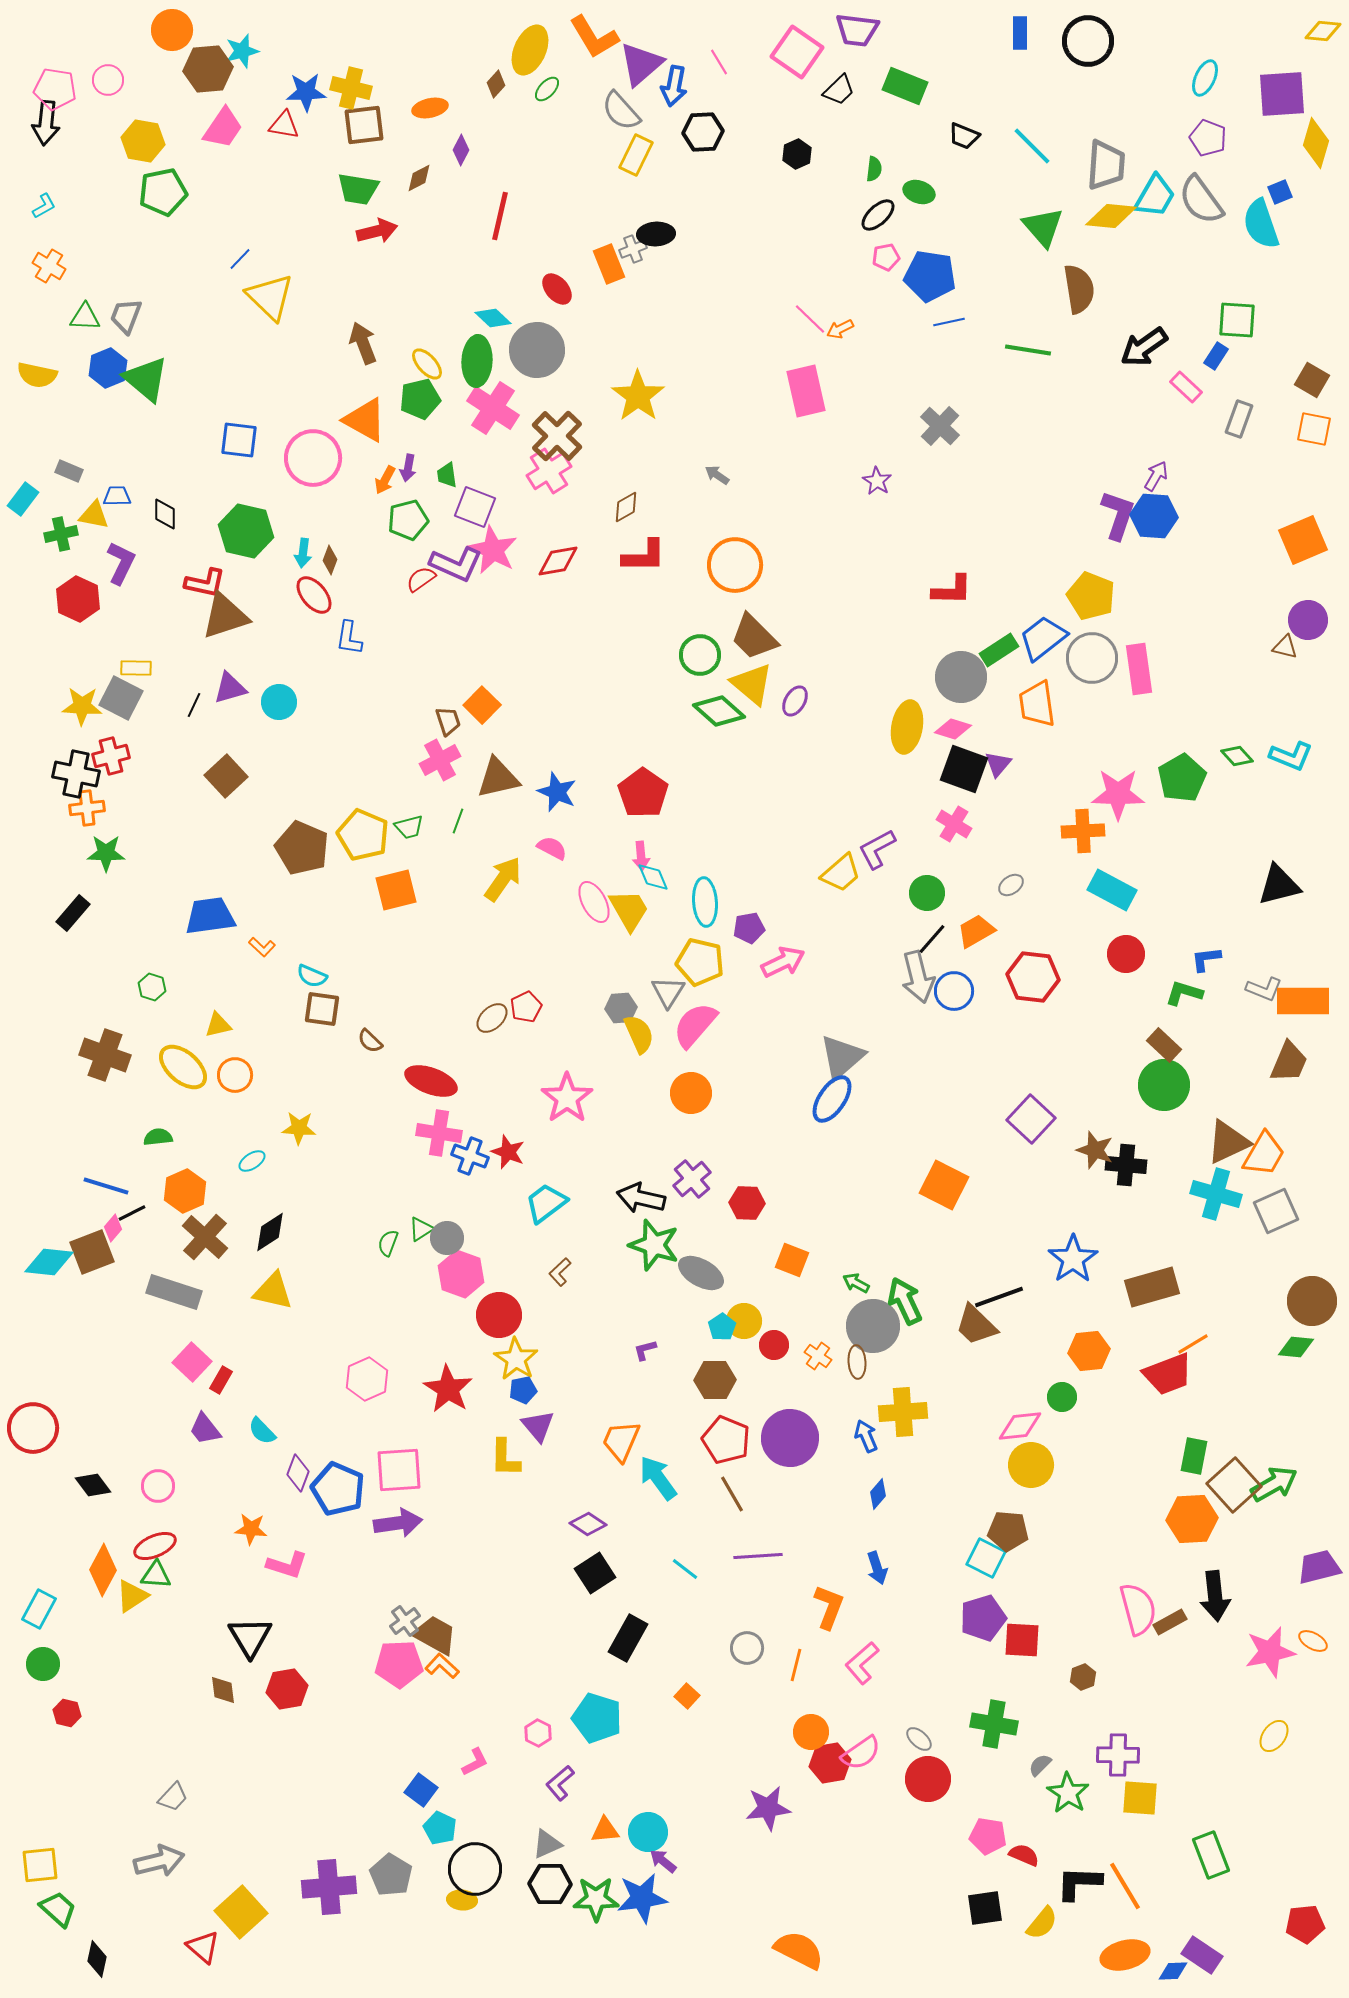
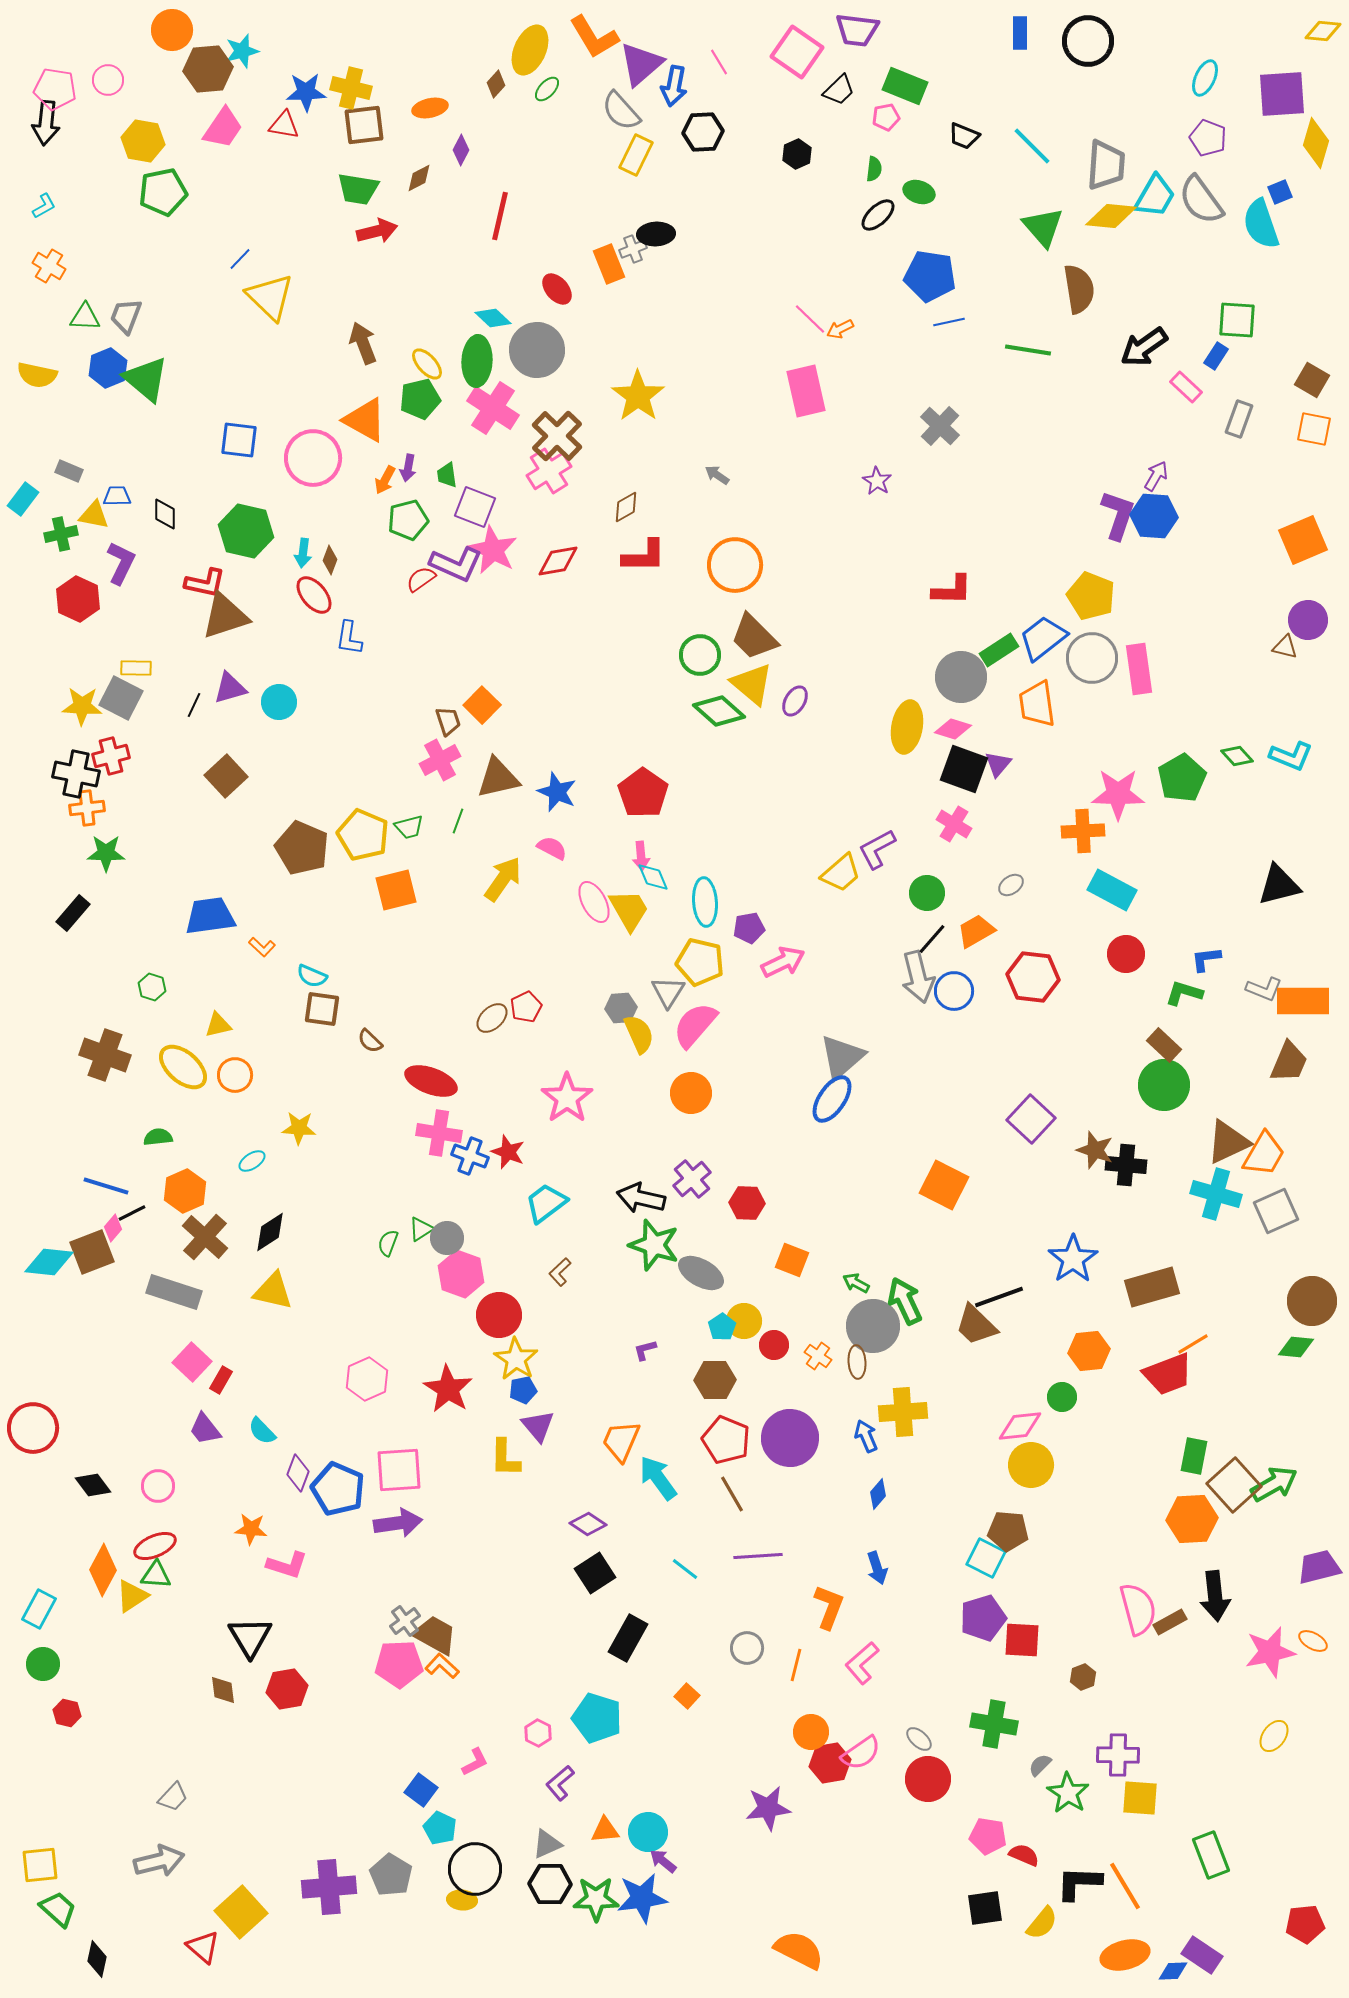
pink pentagon at (886, 257): moved 140 px up
